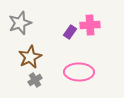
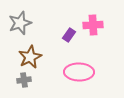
pink cross: moved 3 px right
purple rectangle: moved 1 px left, 3 px down
gray cross: moved 11 px left; rotated 24 degrees clockwise
